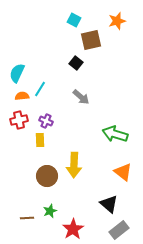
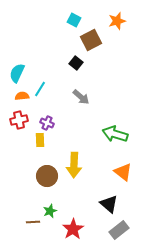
brown square: rotated 15 degrees counterclockwise
purple cross: moved 1 px right, 2 px down
brown line: moved 6 px right, 4 px down
